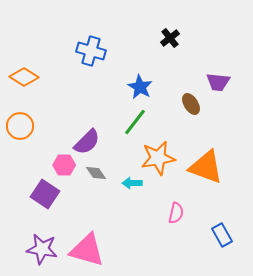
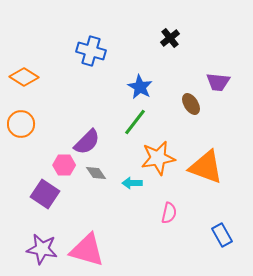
orange circle: moved 1 px right, 2 px up
pink semicircle: moved 7 px left
